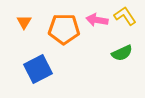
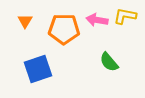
yellow L-shape: rotated 45 degrees counterclockwise
orange triangle: moved 1 px right, 1 px up
green semicircle: moved 13 px left, 9 px down; rotated 75 degrees clockwise
blue square: rotated 8 degrees clockwise
